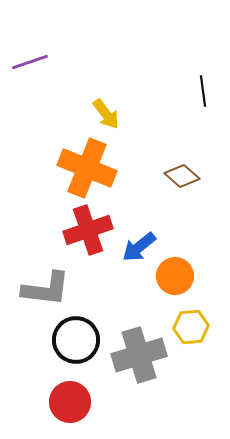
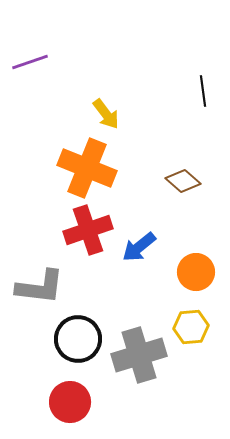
brown diamond: moved 1 px right, 5 px down
orange circle: moved 21 px right, 4 px up
gray L-shape: moved 6 px left, 2 px up
black circle: moved 2 px right, 1 px up
